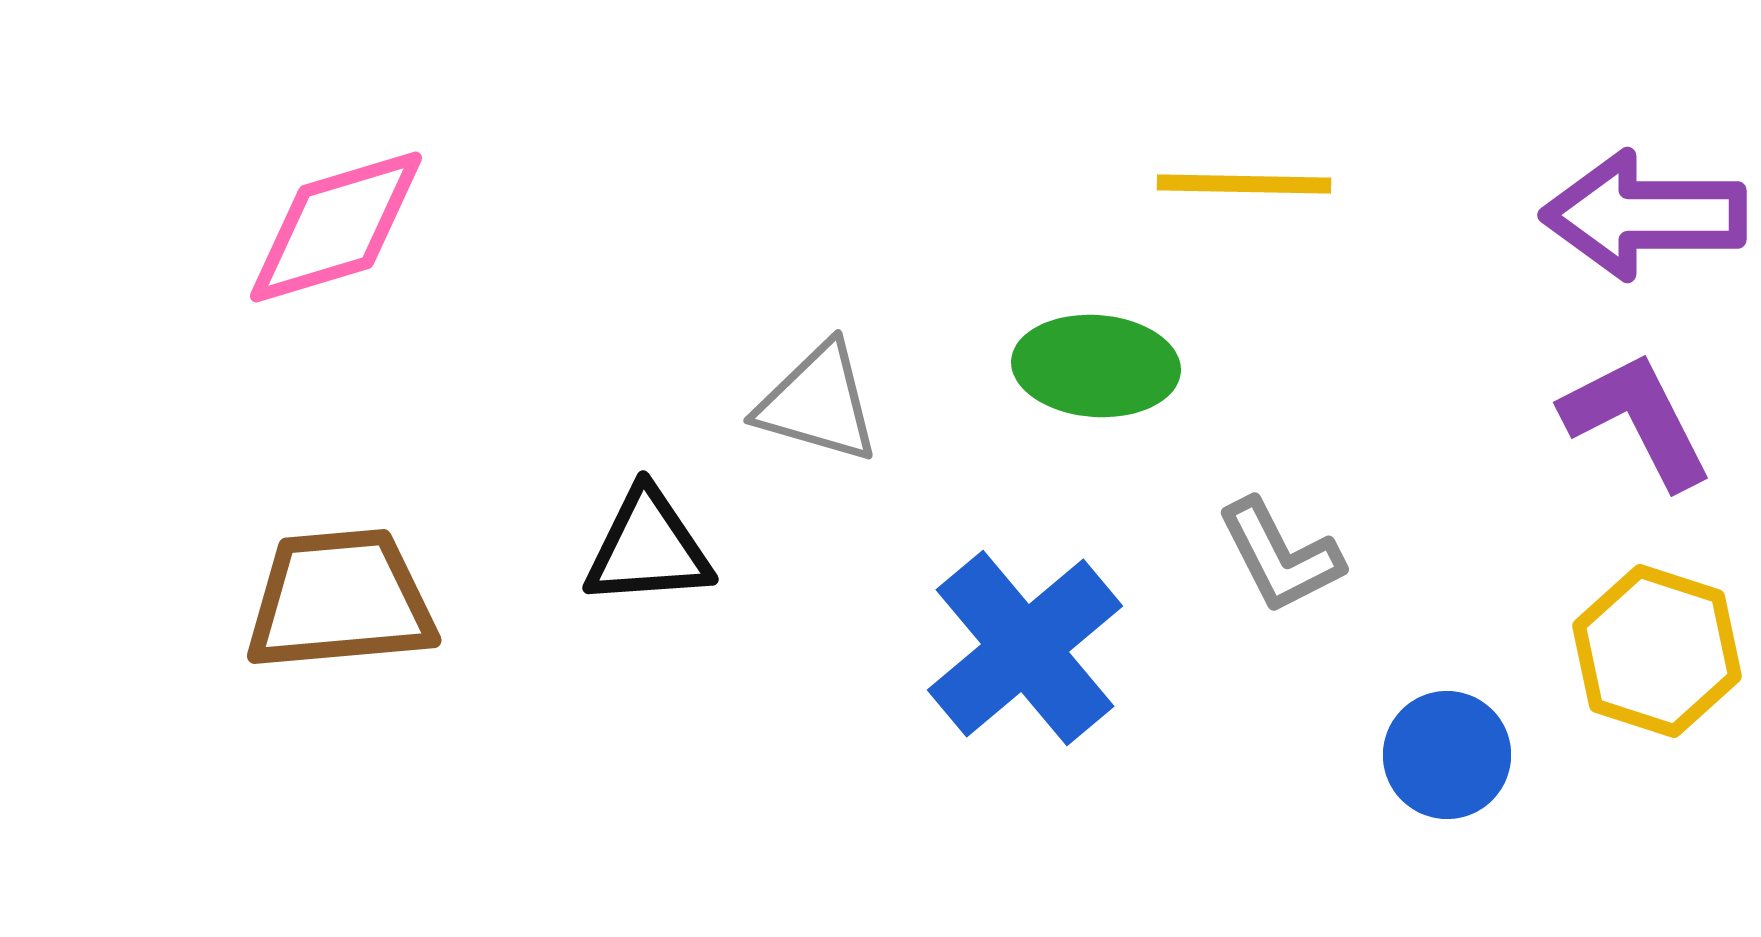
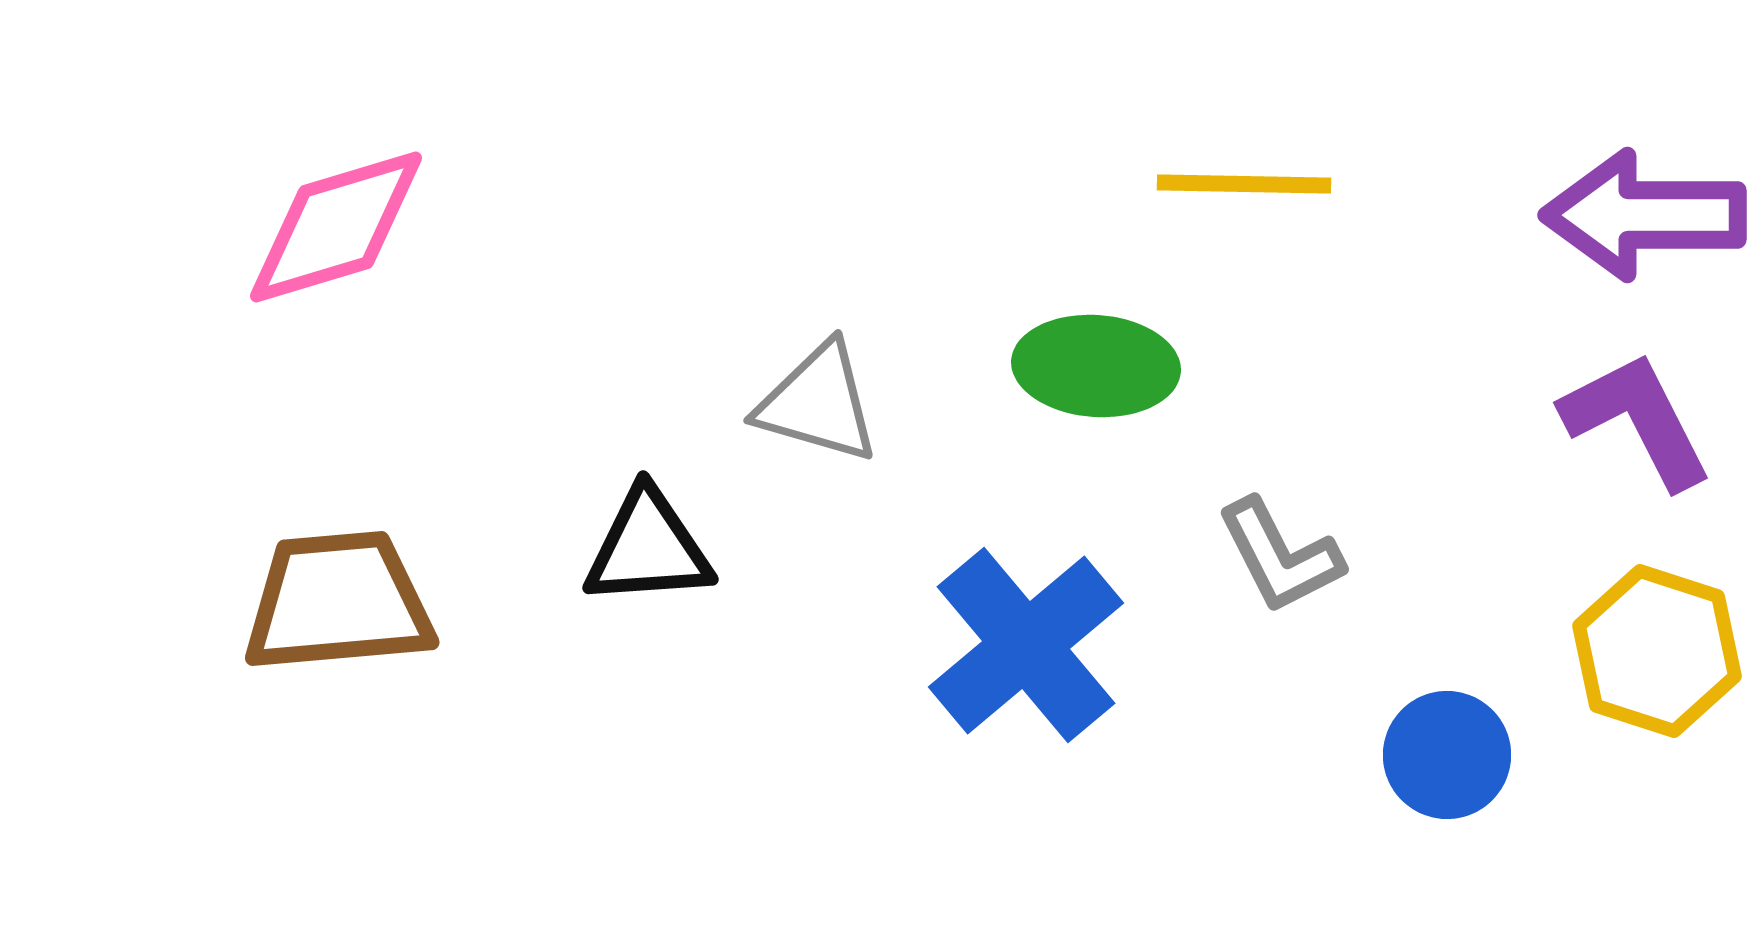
brown trapezoid: moved 2 px left, 2 px down
blue cross: moved 1 px right, 3 px up
